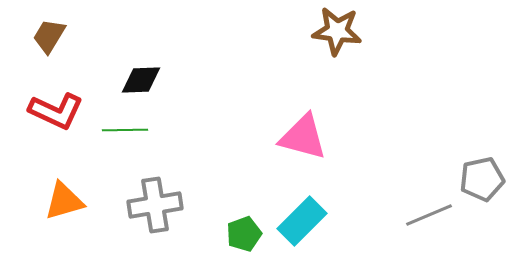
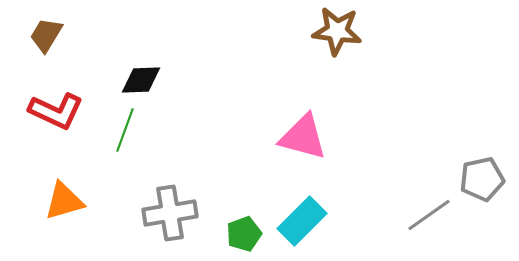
brown trapezoid: moved 3 px left, 1 px up
green line: rotated 69 degrees counterclockwise
gray cross: moved 15 px right, 8 px down
gray line: rotated 12 degrees counterclockwise
